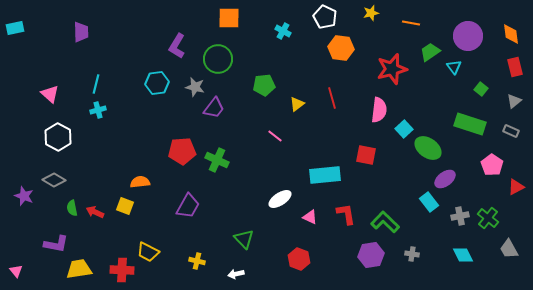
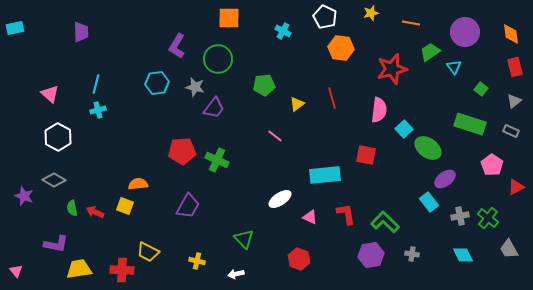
purple circle at (468, 36): moved 3 px left, 4 px up
orange semicircle at (140, 182): moved 2 px left, 2 px down
